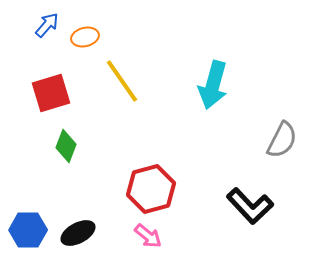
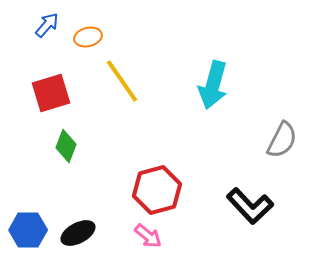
orange ellipse: moved 3 px right
red hexagon: moved 6 px right, 1 px down
